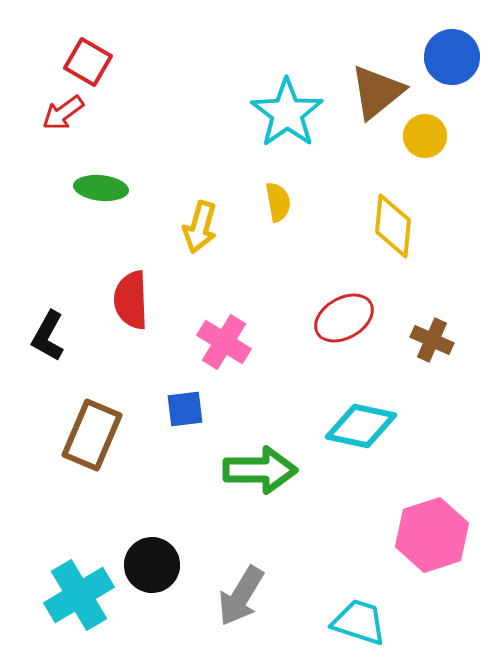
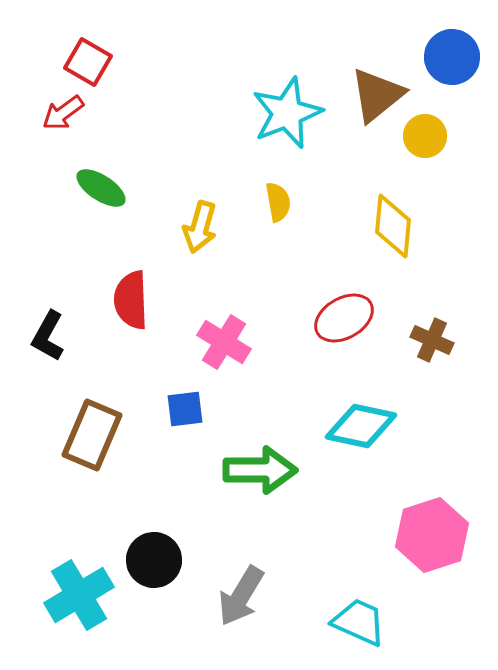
brown triangle: moved 3 px down
cyan star: rotated 14 degrees clockwise
green ellipse: rotated 27 degrees clockwise
black circle: moved 2 px right, 5 px up
cyan trapezoid: rotated 6 degrees clockwise
